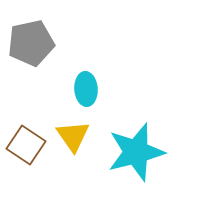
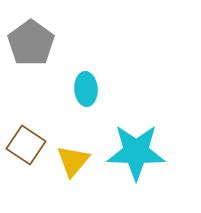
gray pentagon: rotated 24 degrees counterclockwise
yellow triangle: moved 25 px down; rotated 15 degrees clockwise
cyan star: rotated 16 degrees clockwise
